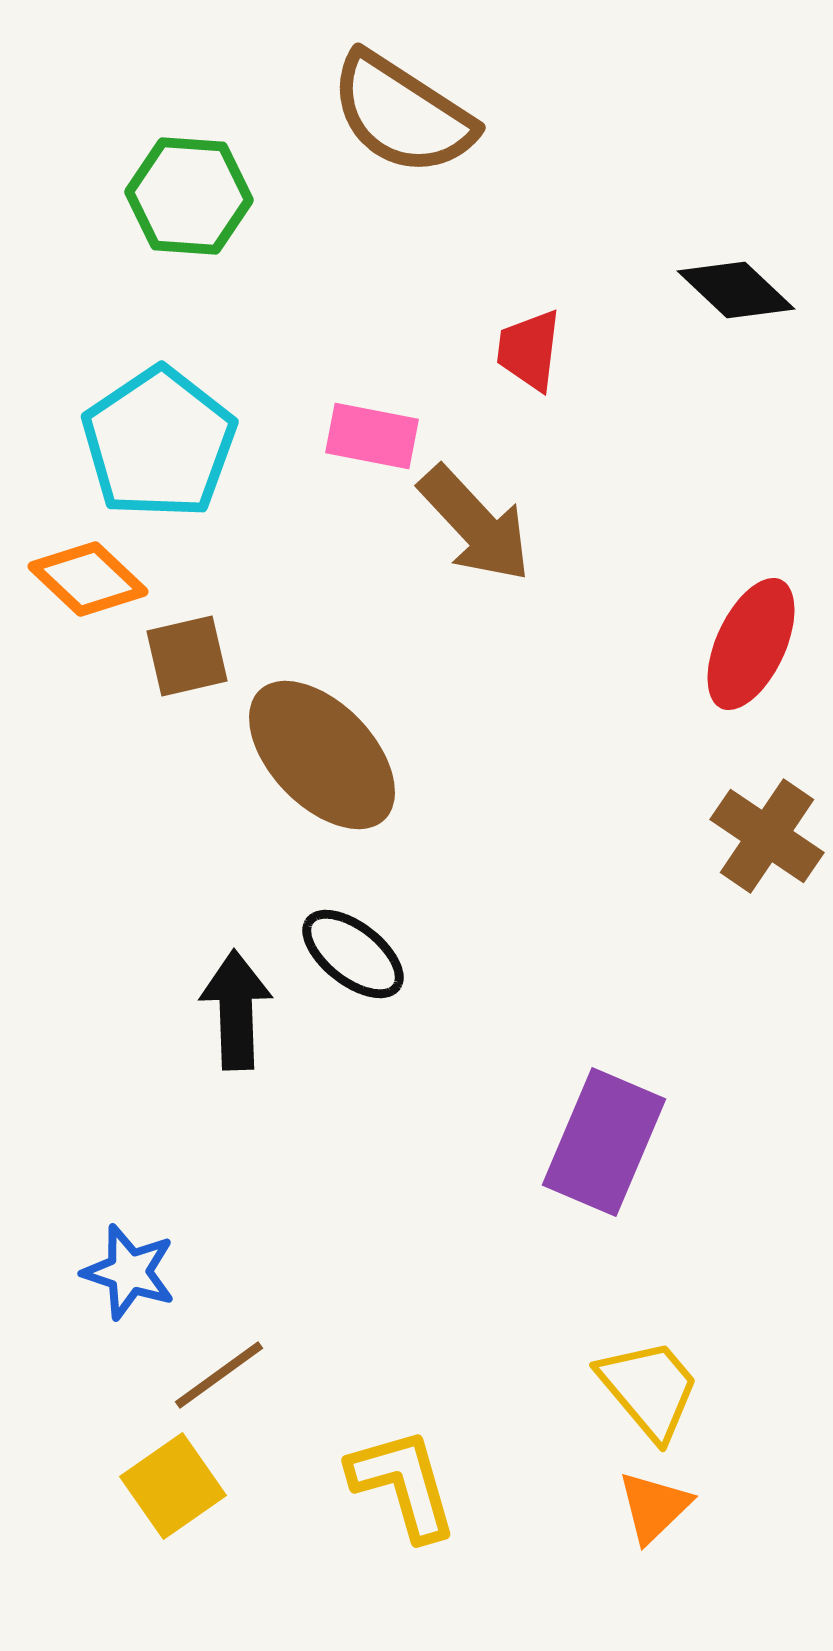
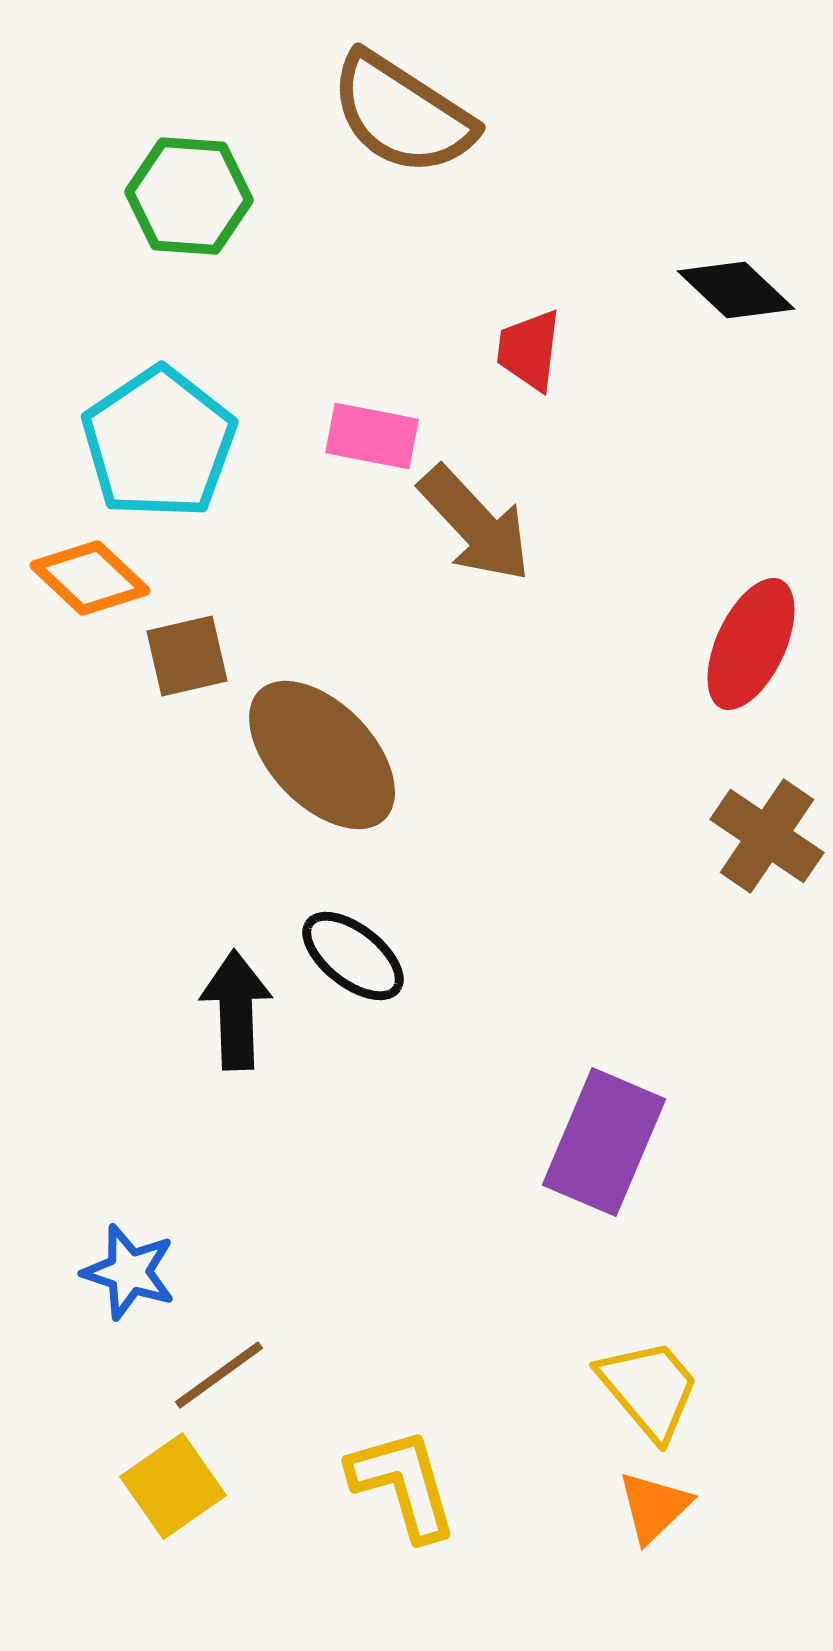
orange diamond: moved 2 px right, 1 px up
black ellipse: moved 2 px down
